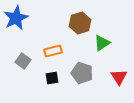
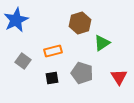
blue star: moved 2 px down
